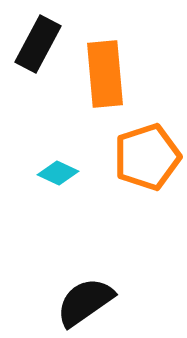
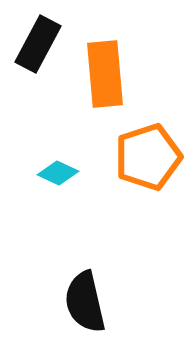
orange pentagon: moved 1 px right
black semicircle: rotated 68 degrees counterclockwise
